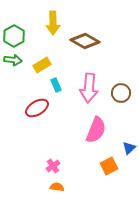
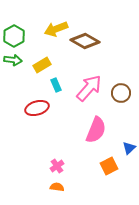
yellow arrow: moved 3 px right, 6 px down; rotated 70 degrees clockwise
pink arrow: rotated 144 degrees counterclockwise
red ellipse: rotated 15 degrees clockwise
pink cross: moved 4 px right
